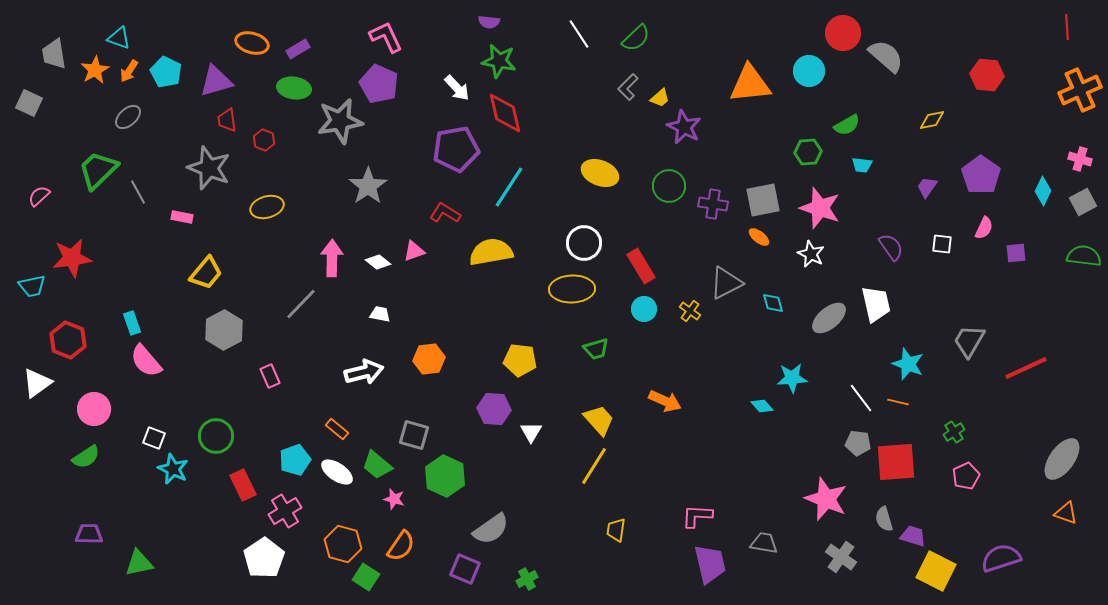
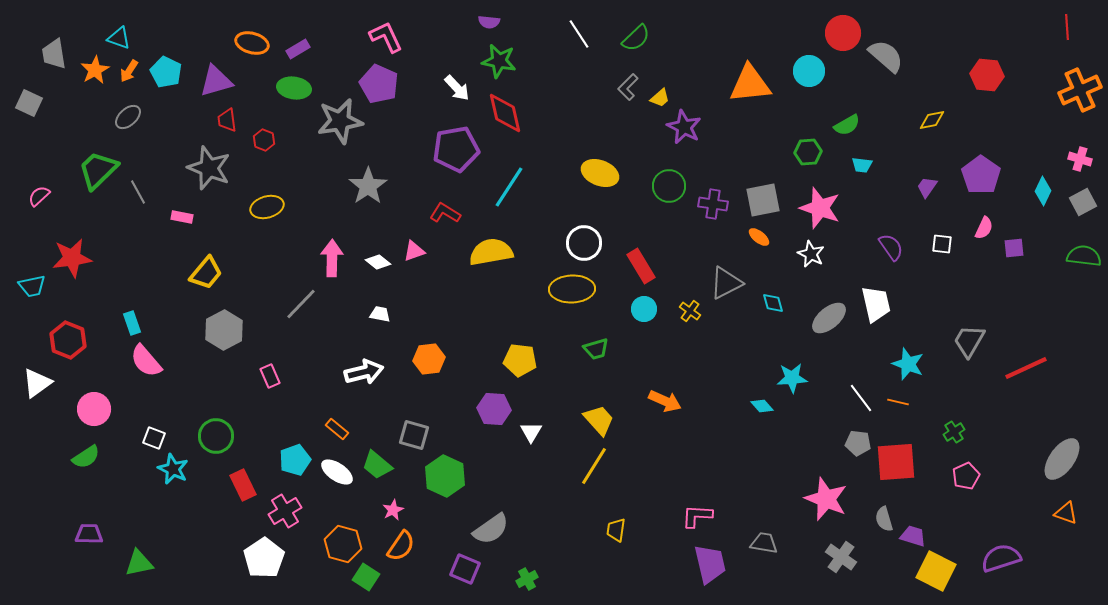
purple square at (1016, 253): moved 2 px left, 5 px up
pink star at (394, 499): moved 1 px left, 11 px down; rotated 30 degrees clockwise
